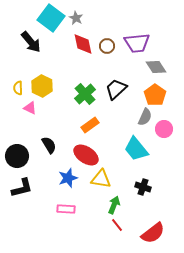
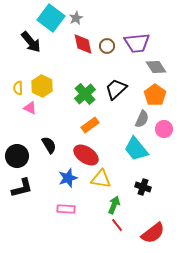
gray star: rotated 16 degrees clockwise
gray semicircle: moved 3 px left, 2 px down
